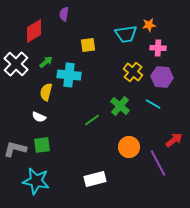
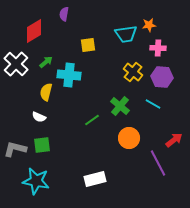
orange circle: moved 9 px up
